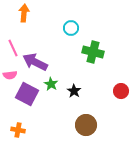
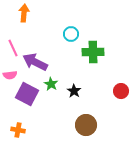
cyan circle: moved 6 px down
green cross: rotated 15 degrees counterclockwise
